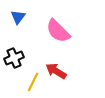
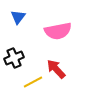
pink semicircle: rotated 56 degrees counterclockwise
red arrow: moved 2 px up; rotated 15 degrees clockwise
yellow line: rotated 36 degrees clockwise
